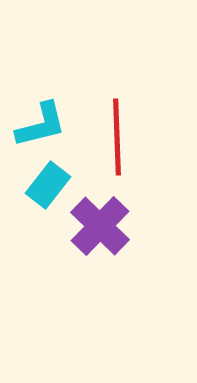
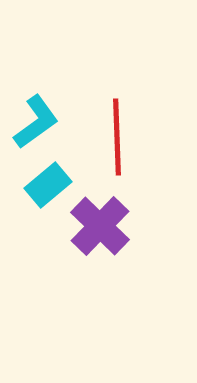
cyan L-shape: moved 5 px left, 3 px up; rotated 22 degrees counterclockwise
cyan rectangle: rotated 12 degrees clockwise
